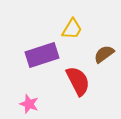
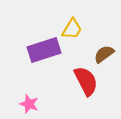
purple rectangle: moved 2 px right, 5 px up
red semicircle: moved 8 px right
